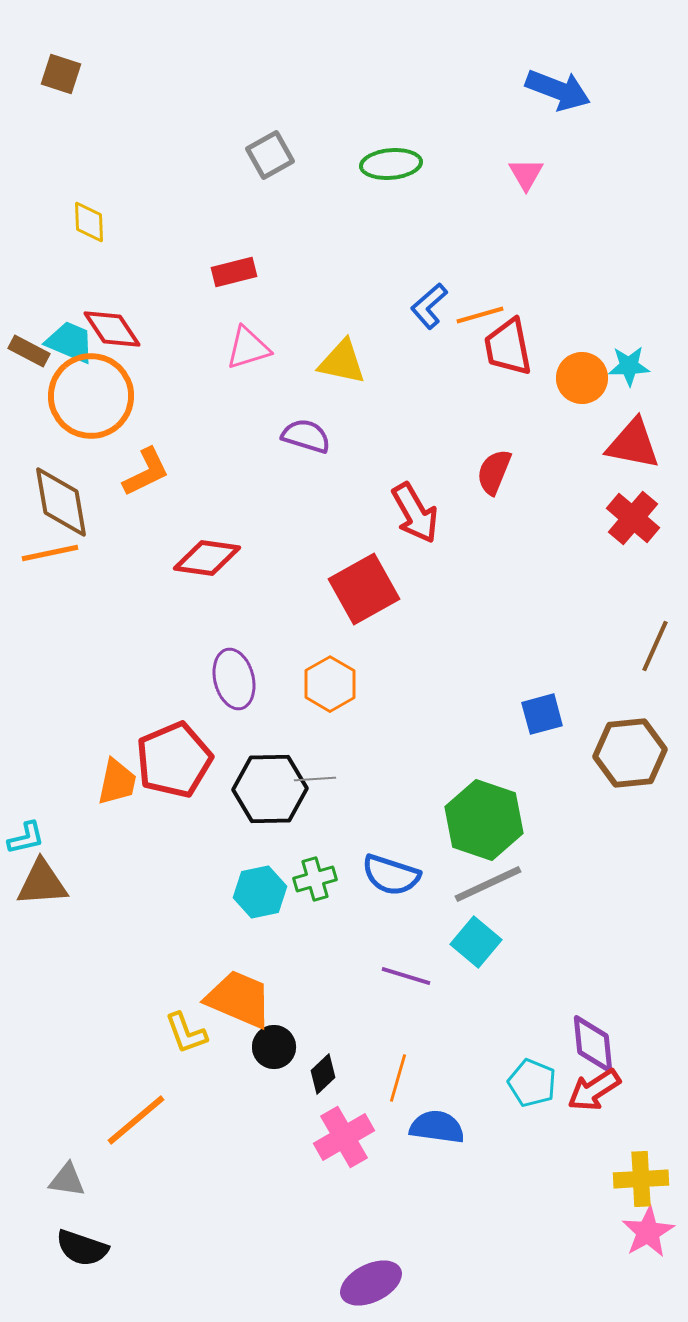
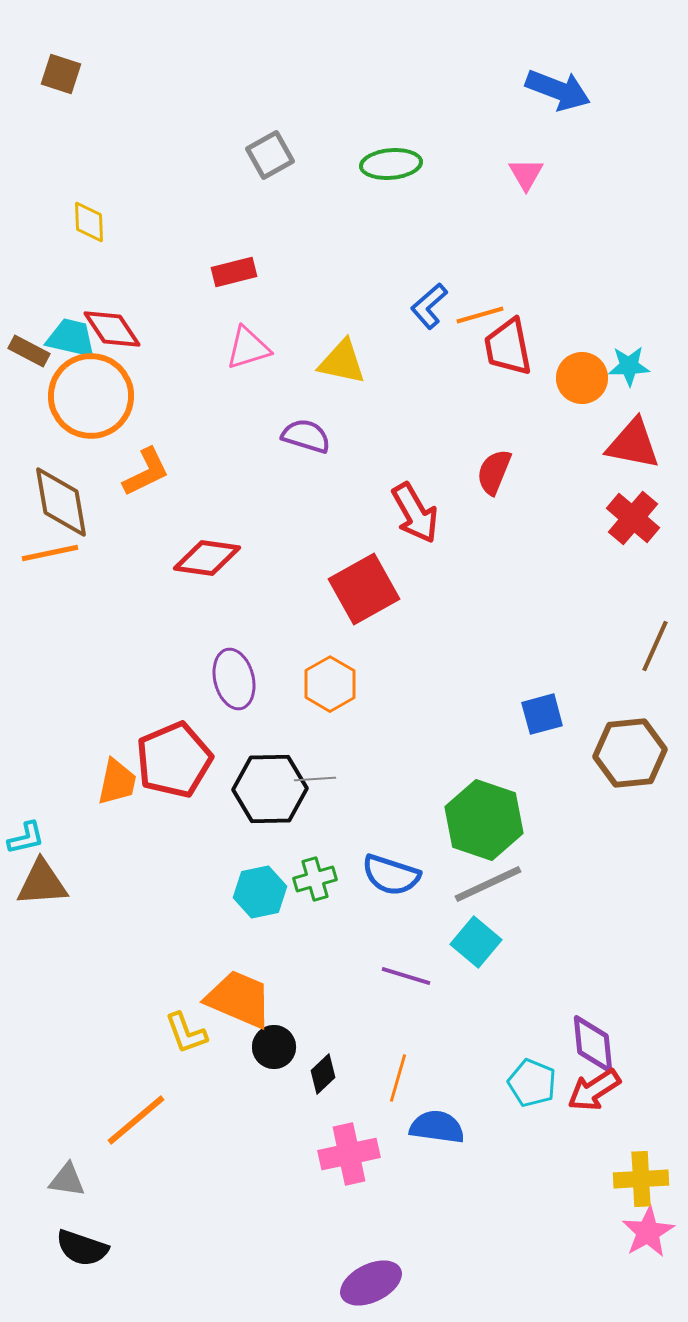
cyan trapezoid at (70, 342): moved 1 px right, 4 px up; rotated 10 degrees counterclockwise
pink cross at (344, 1137): moved 5 px right, 17 px down; rotated 18 degrees clockwise
